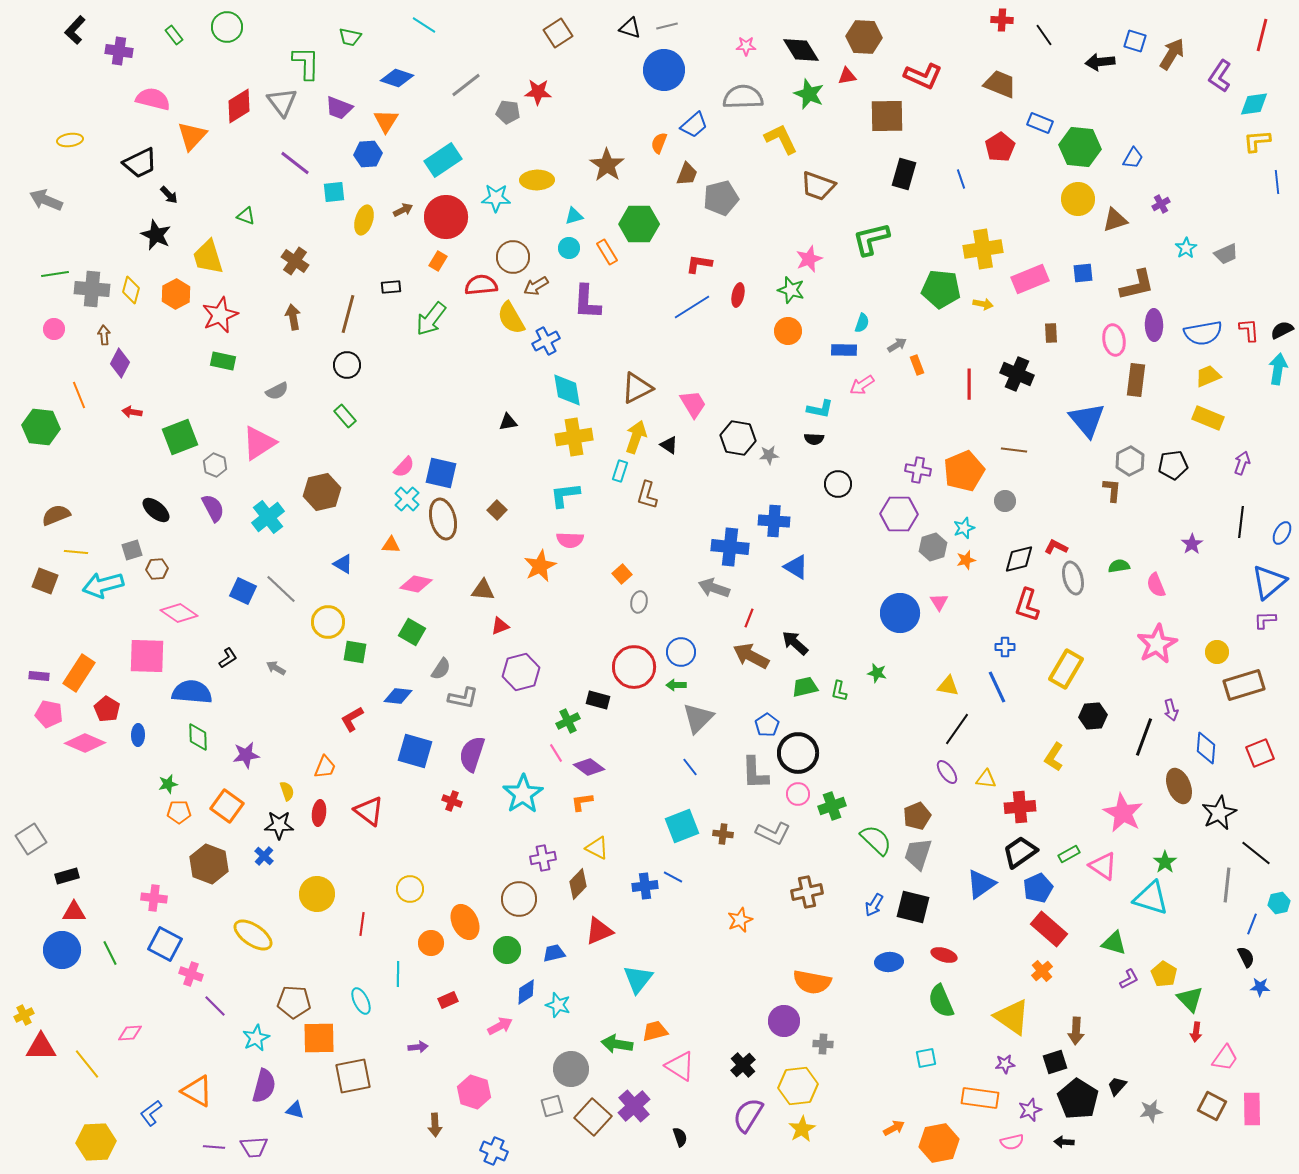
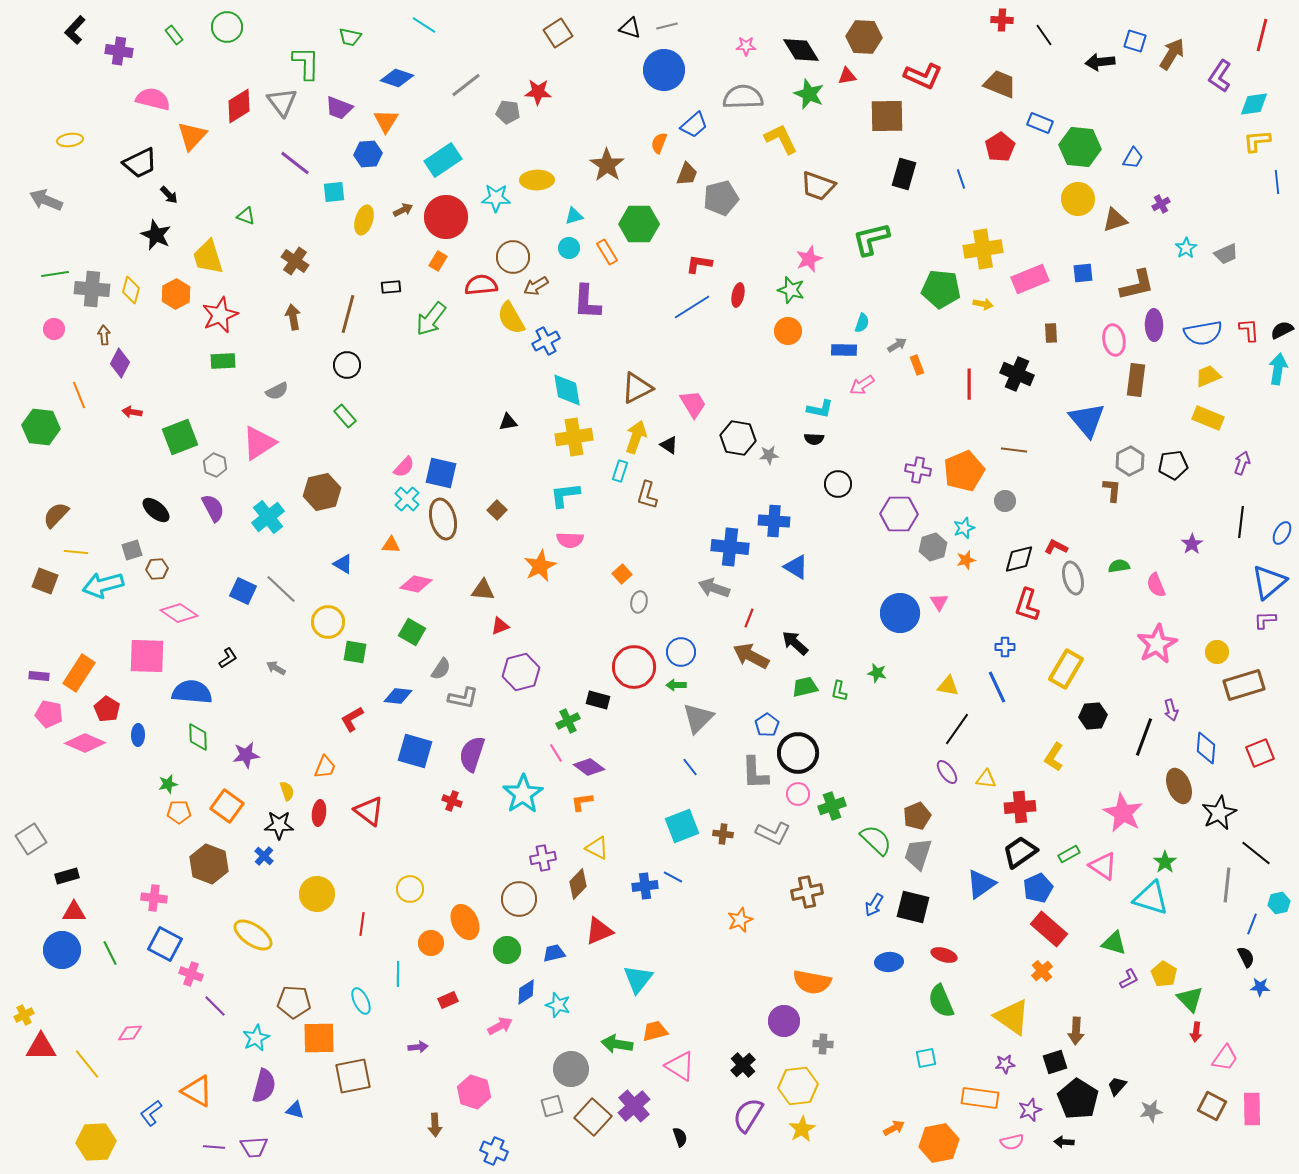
green rectangle at (223, 361): rotated 15 degrees counterclockwise
brown semicircle at (56, 515): rotated 24 degrees counterclockwise
